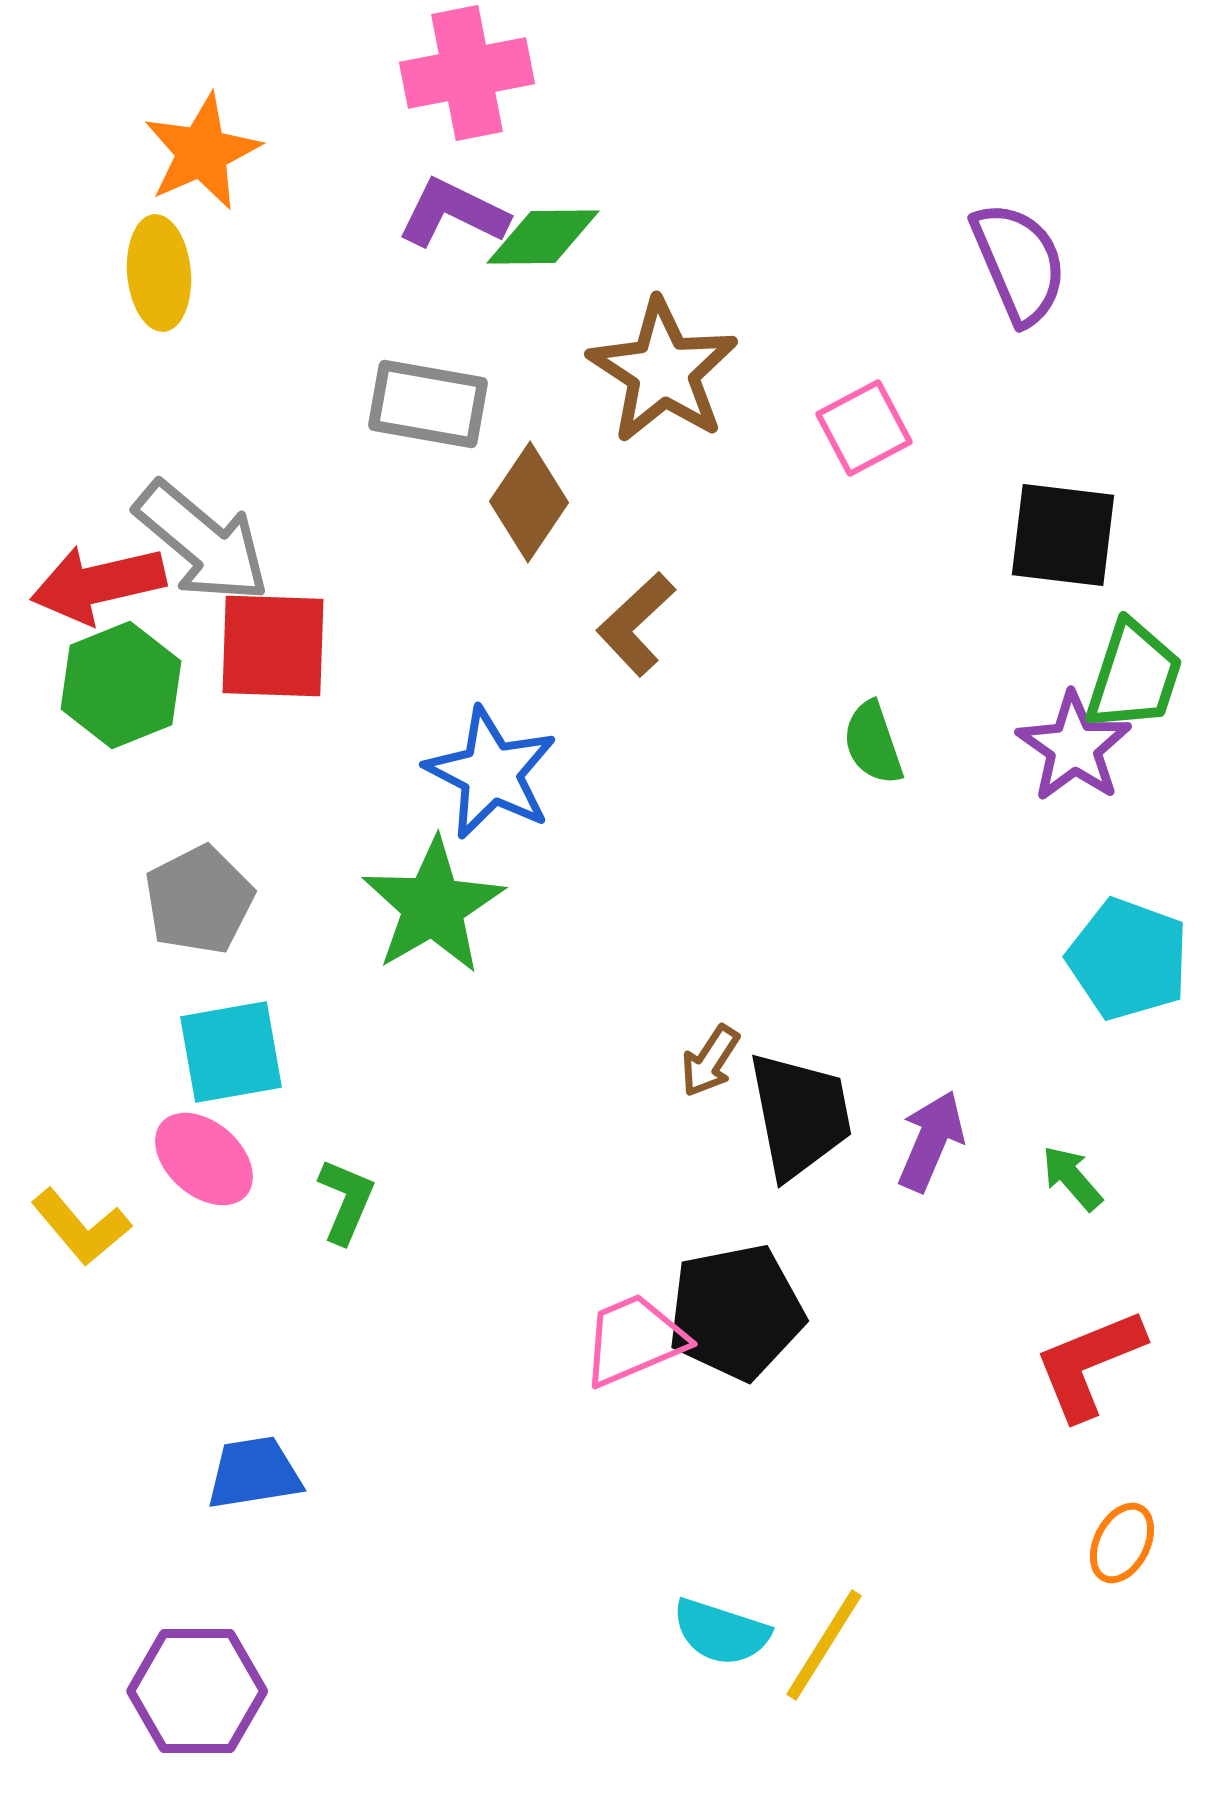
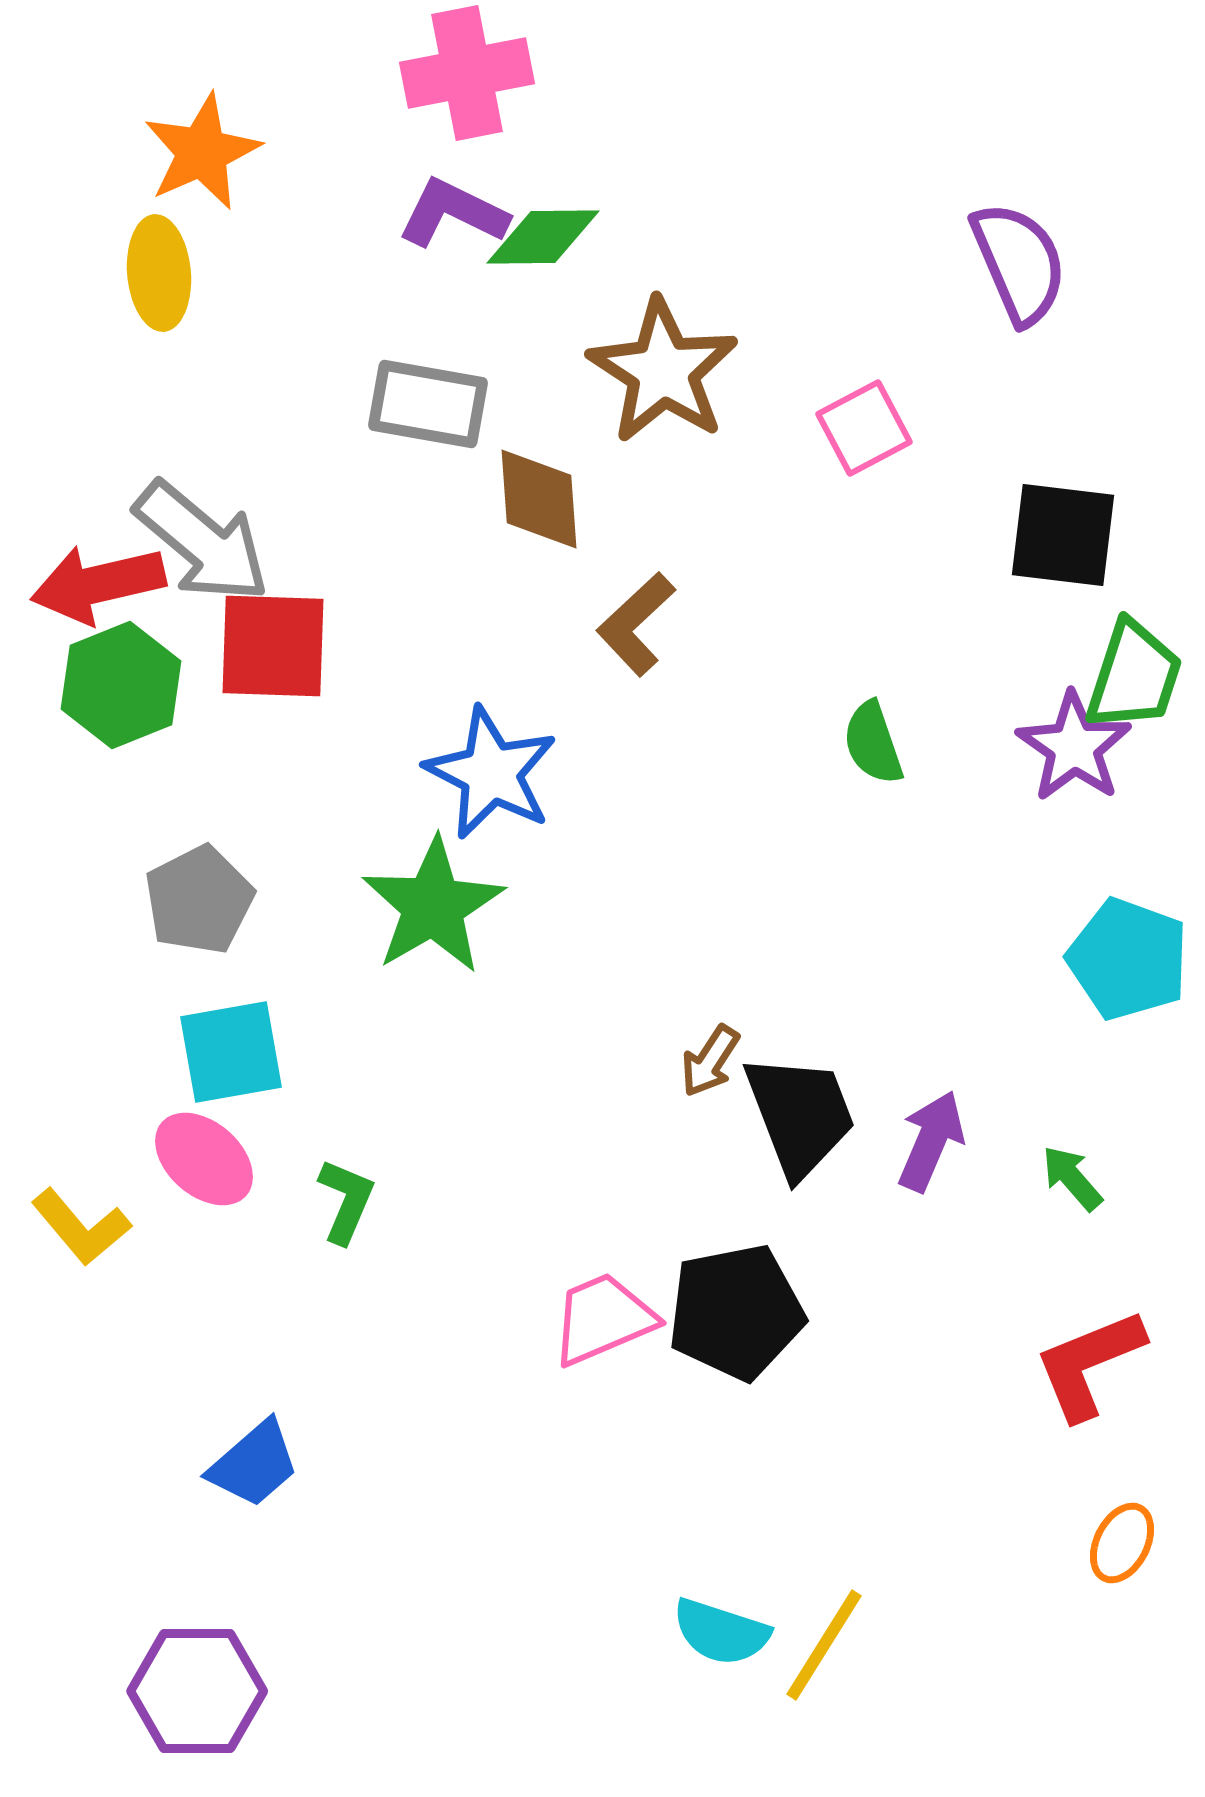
brown diamond: moved 10 px right, 3 px up; rotated 38 degrees counterclockwise
black trapezoid: rotated 10 degrees counterclockwise
pink trapezoid: moved 31 px left, 21 px up
blue trapezoid: moved 9 px up; rotated 148 degrees clockwise
